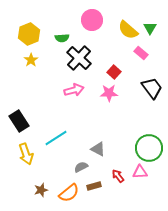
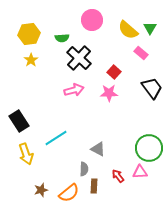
yellow hexagon: rotated 15 degrees clockwise
gray semicircle: moved 3 px right, 2 px down; rotated 120 degrees clockwise
brown rectangle: rotated 72 degrees counterclockwise
